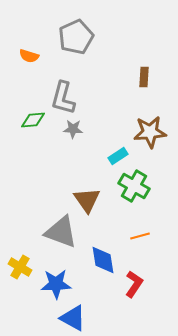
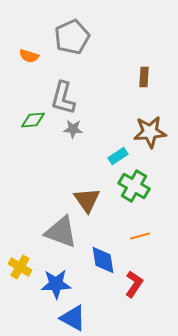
gray pentagon: moved 4 px left
